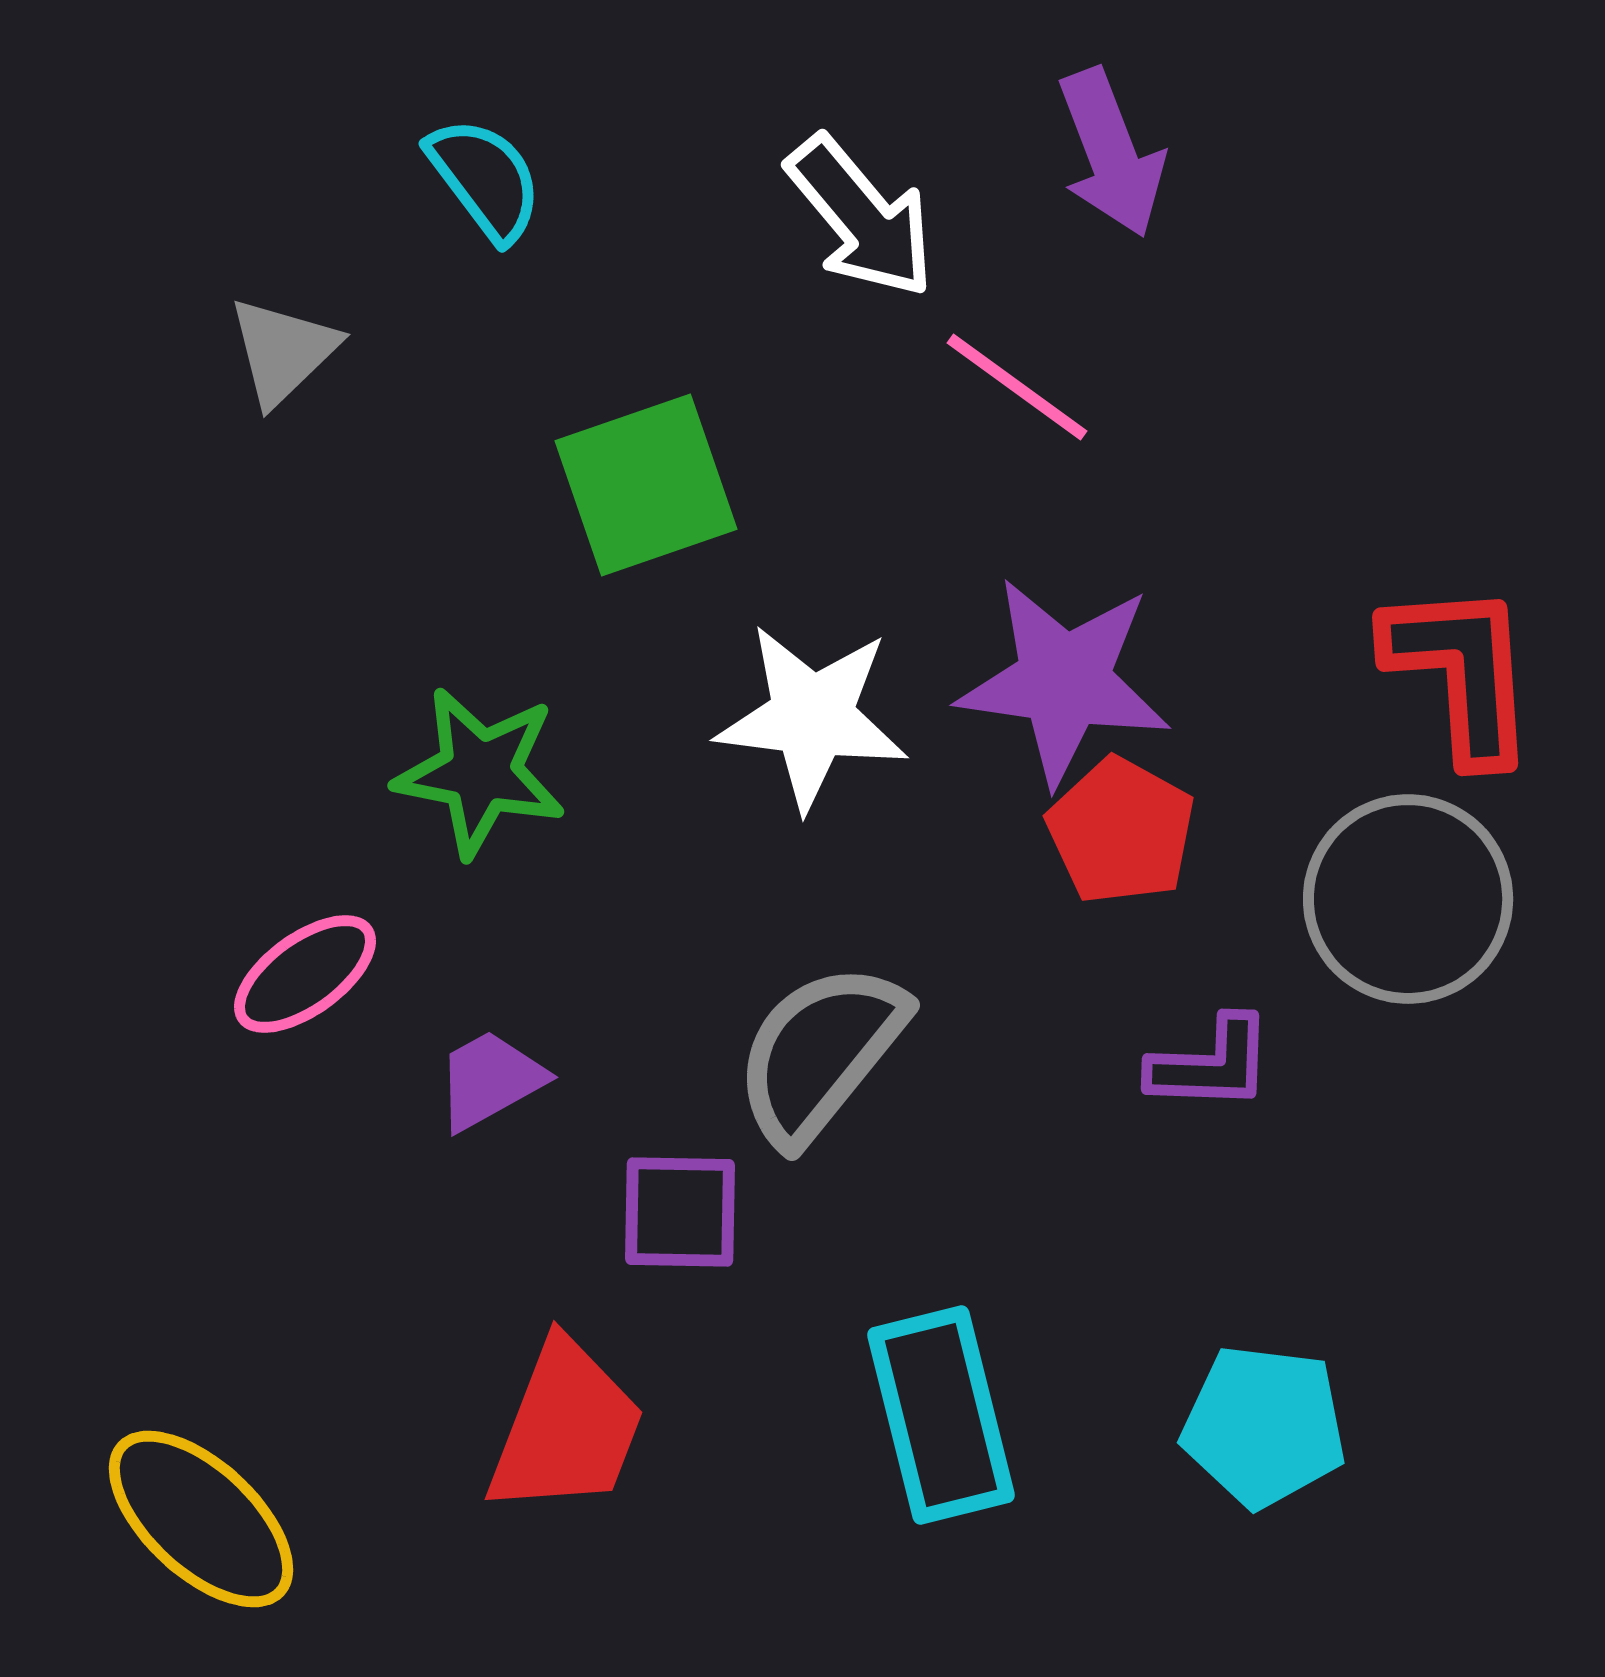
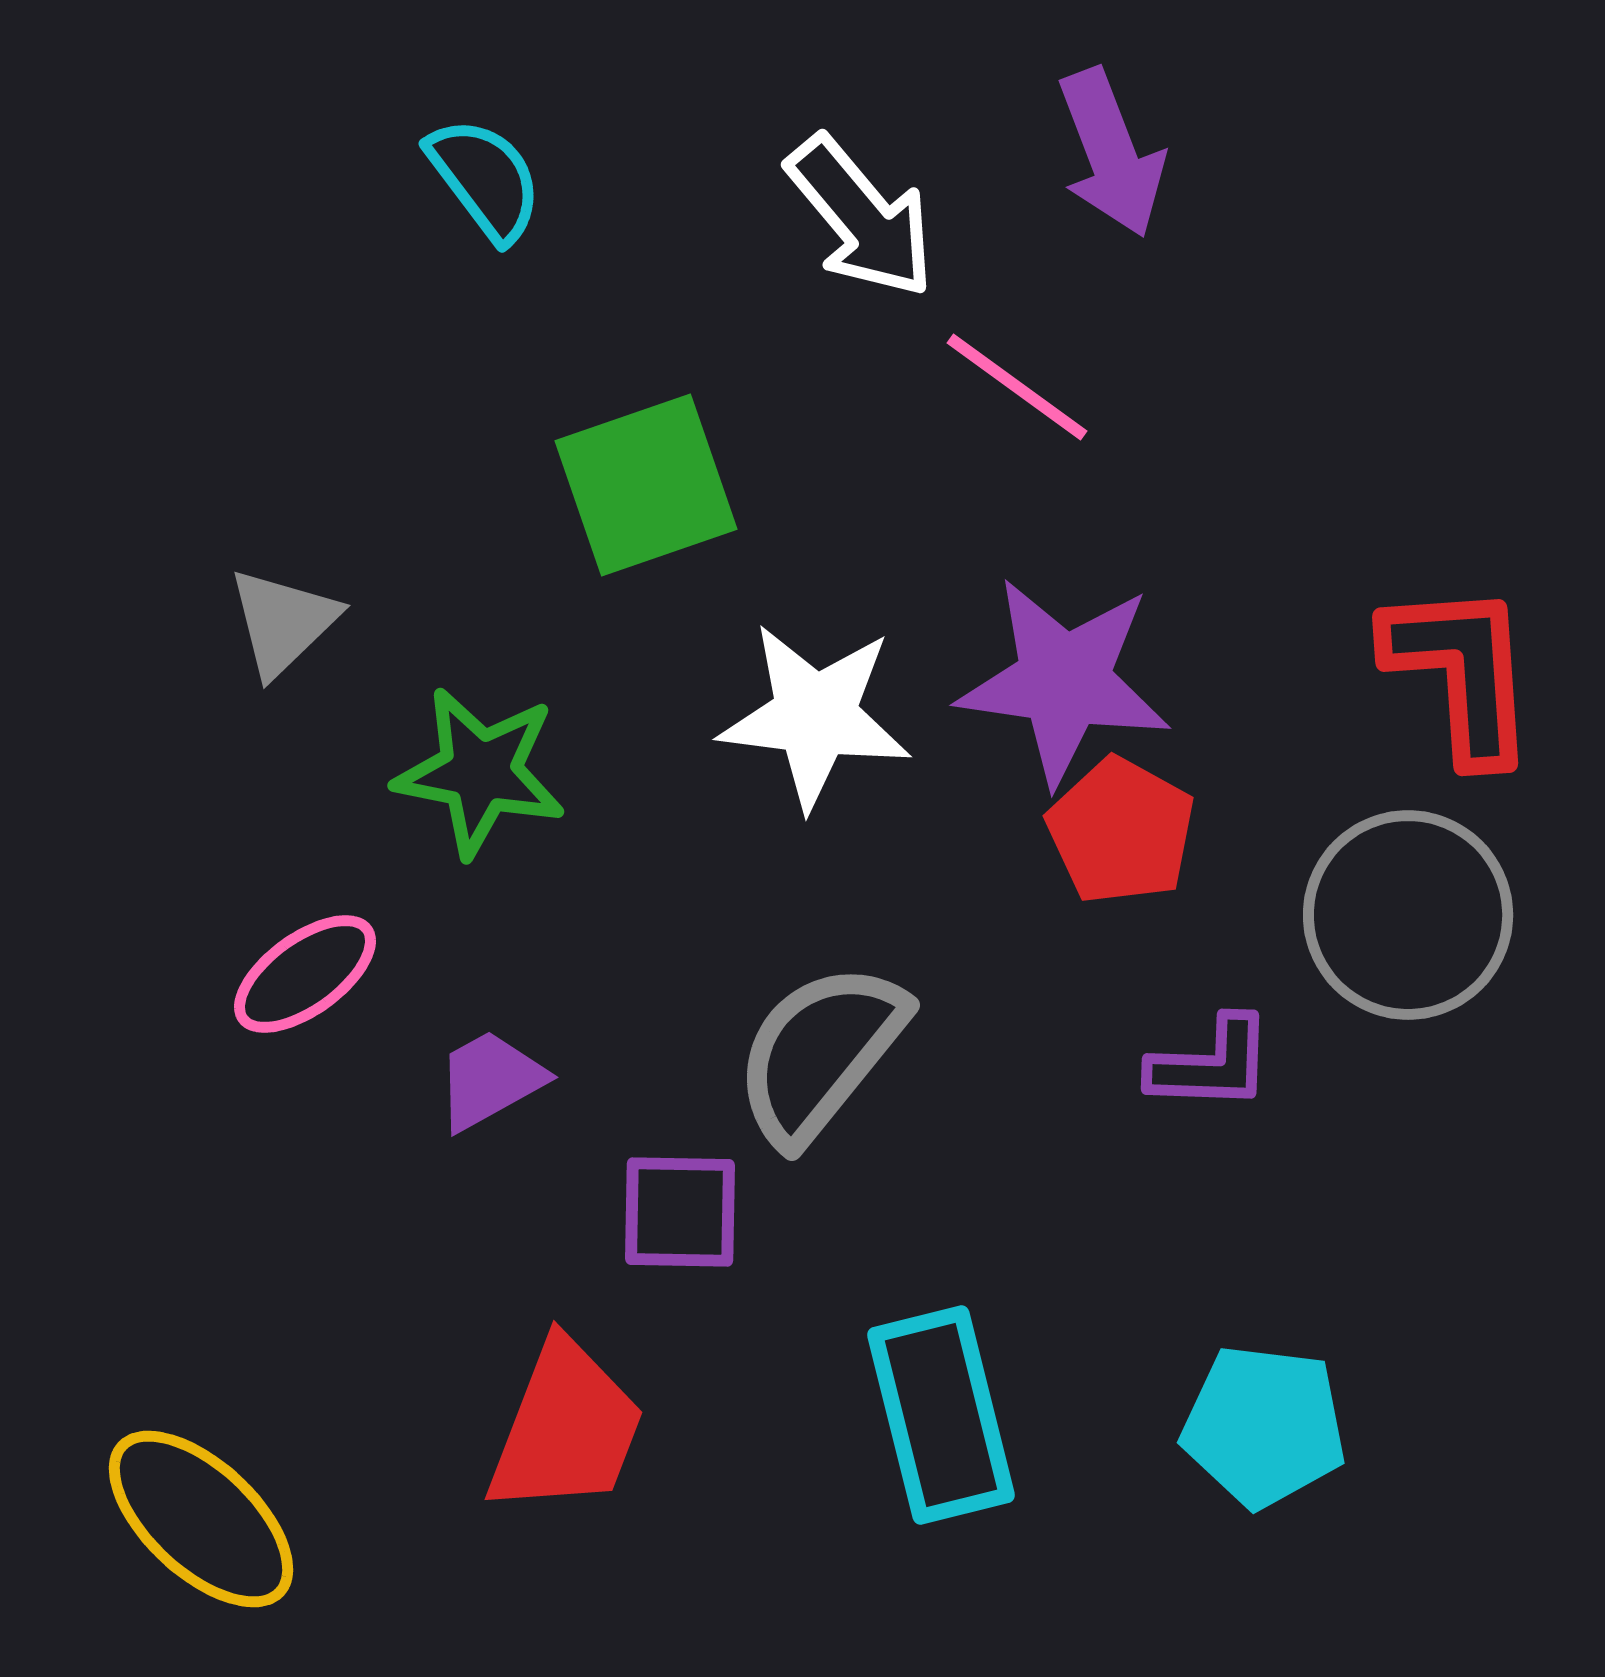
gray triangle: moved 271 px down
white star: moved 3 px right, 1 px up
gray circle: moved 16 px down
